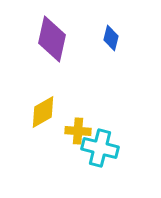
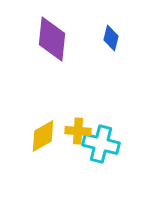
purple diamond: rotated 6 degrees counterclockwise
yellow diamond: moved 24 px down
cyan cross: moved 1 px right, 4 px up
